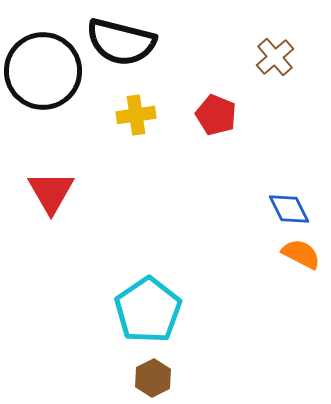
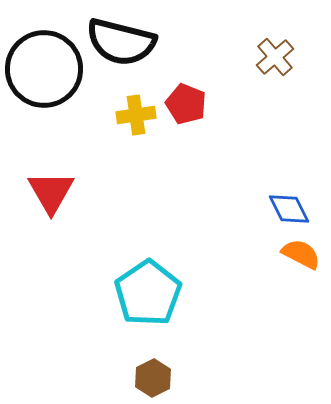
black circle: moved 1 px right, 2 px up
red pentagon: moved 30 px left, 11 px up
cyan pentagon: moved 17 px up
